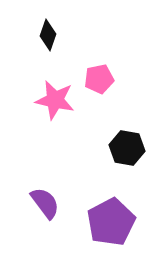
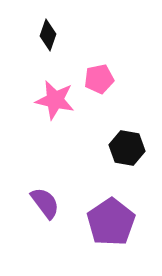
purple pentagon: rotated 6 degrees counterclockwise
